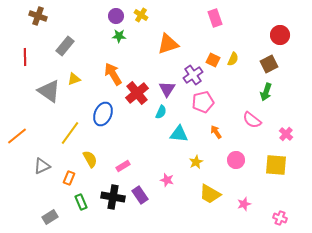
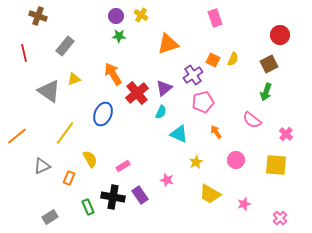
red line at (25, 57): moved 1 px left, 4 px up; rotated 12 degrees counterclockwise
purple triangle at (167, 89): moved 3 px left, 1 px up; rotated 18 degrees clockwise
yellow line at (70, 133): moved 5 px left
cyan triangle at (179, 134): rotated 18 degrees clockwise
green rectangle at (81, 202): moved 7 px right, 5 px down
pink cross at (280, 218): rotated 24 degrees clockwise
